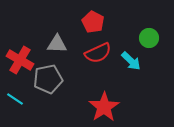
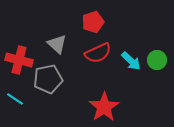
red pentagon: rotated 25 degrees clockwise
green circle: moved 8 px right, 22 px down
gray triangle: rotated 40 degrees clockwise
red cross: moved 1 px left; rotated 16 degrees counterclockwise
